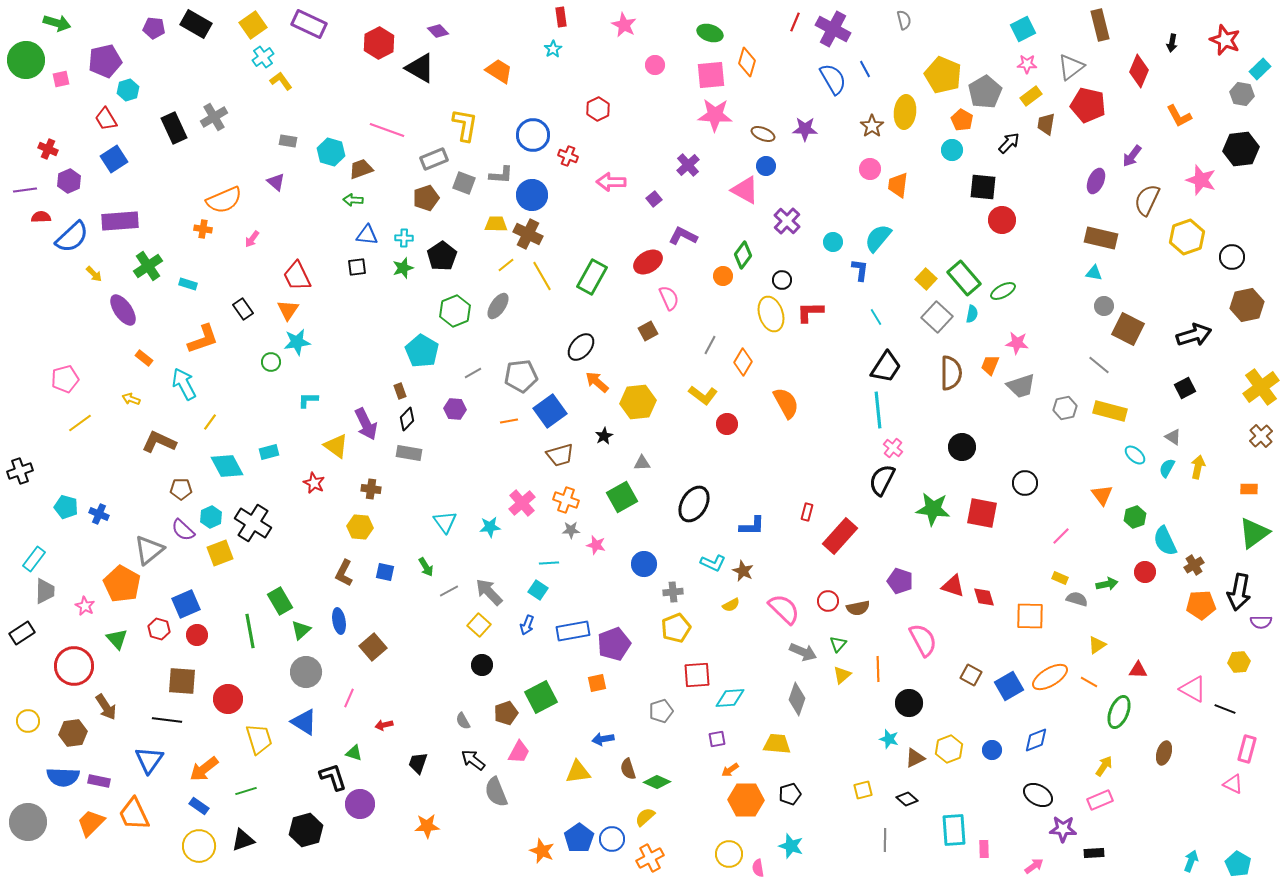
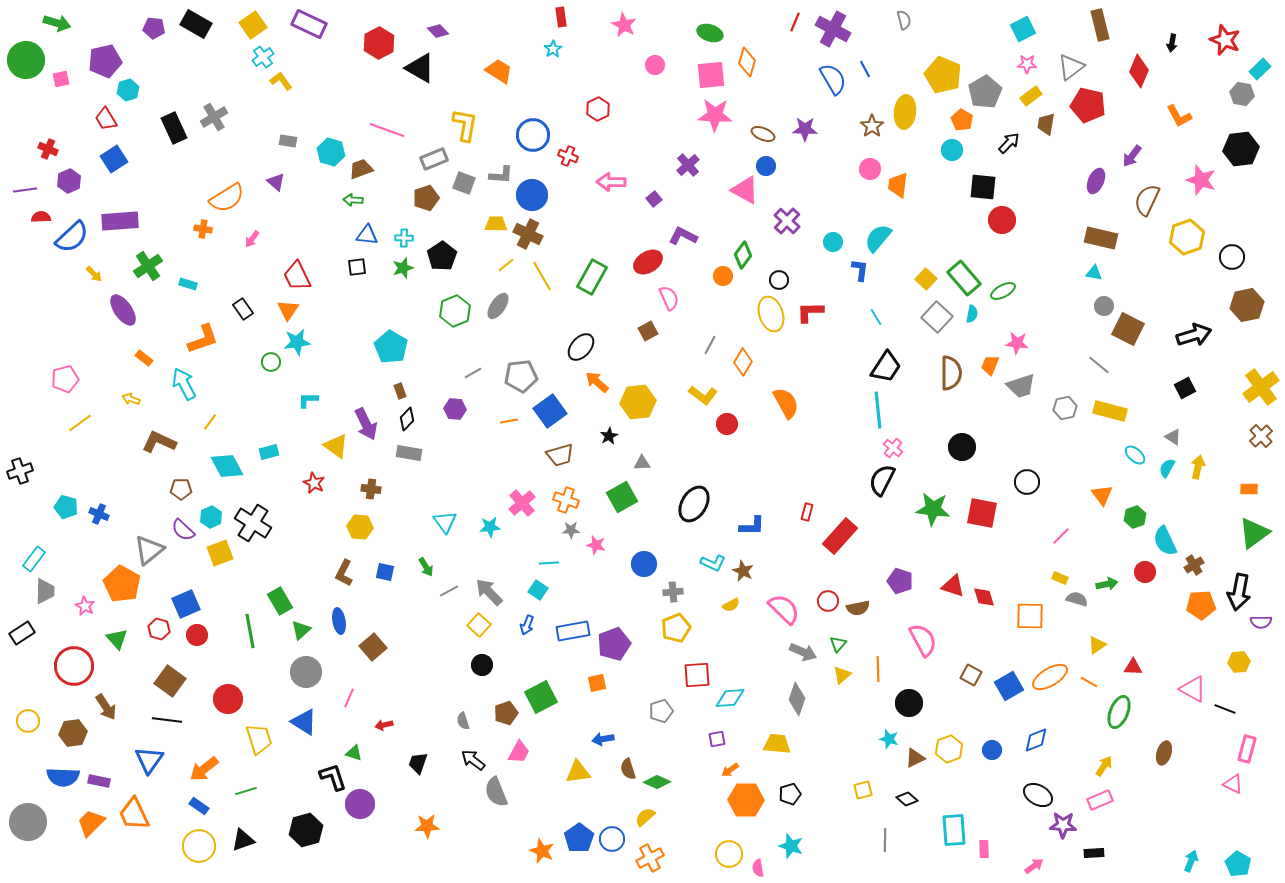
orange semicircle at (224, 200): moved 3 px right, 2 px up; rotated 9 degrees counterclockwise
black circle at (782, 280): moved 3 px left
cyan pentagon at (422, 351): moved 31 px left, 4 px up
black star at (604, 436): moved 5 px right
black circle at (1025, 483): moved 2 px right, 1 px up
red triangle at (1138, 670): moved 5 px left, 3 px up
brown square at (182, 681): moved 12 px left; rotated 32 degrees clockwise
gray semicircle at (463, 721): rotated 12 degrees clockwise
purple star at (1063, 829): moved 4 px up
